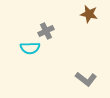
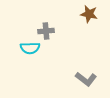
gray cross: rotated 21 degrees clockwise
